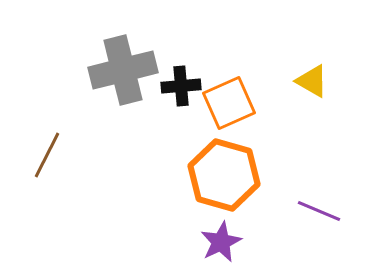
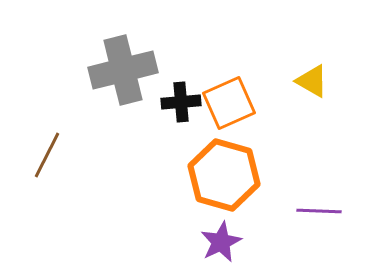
black cross: moved 16 px down
purple line: rotated 21 degrees counterclockwise
